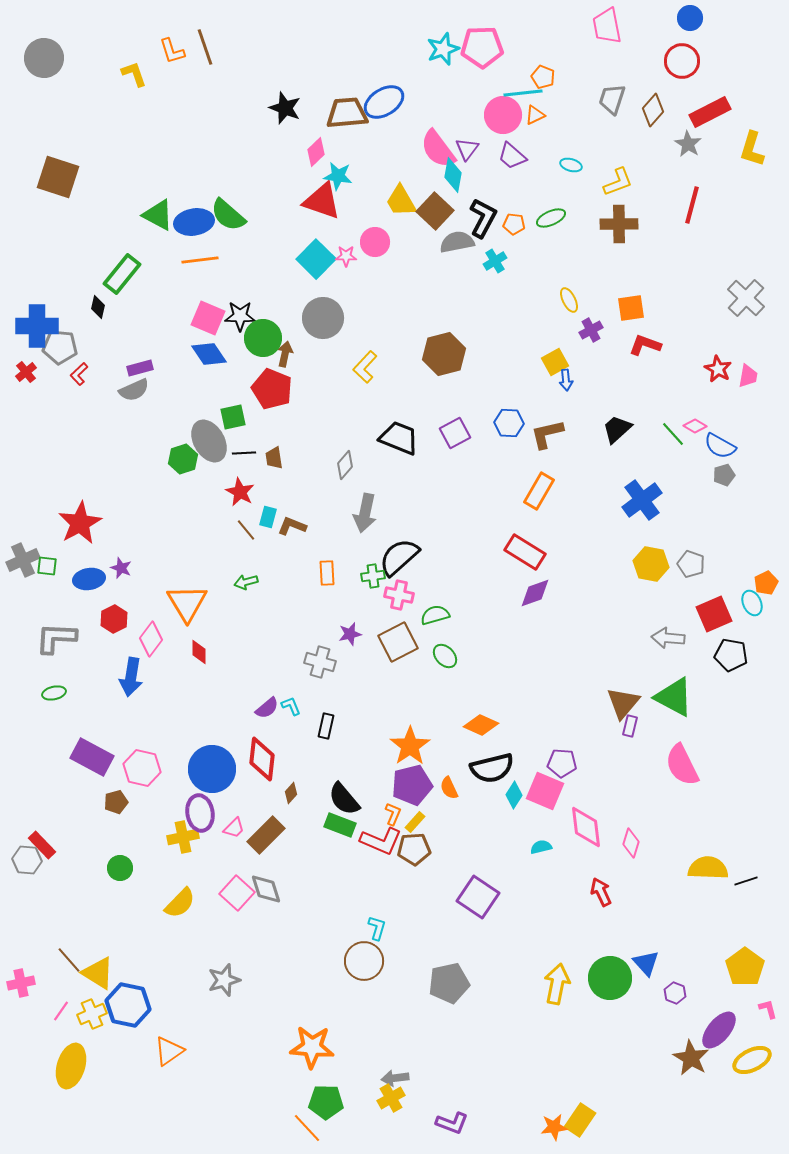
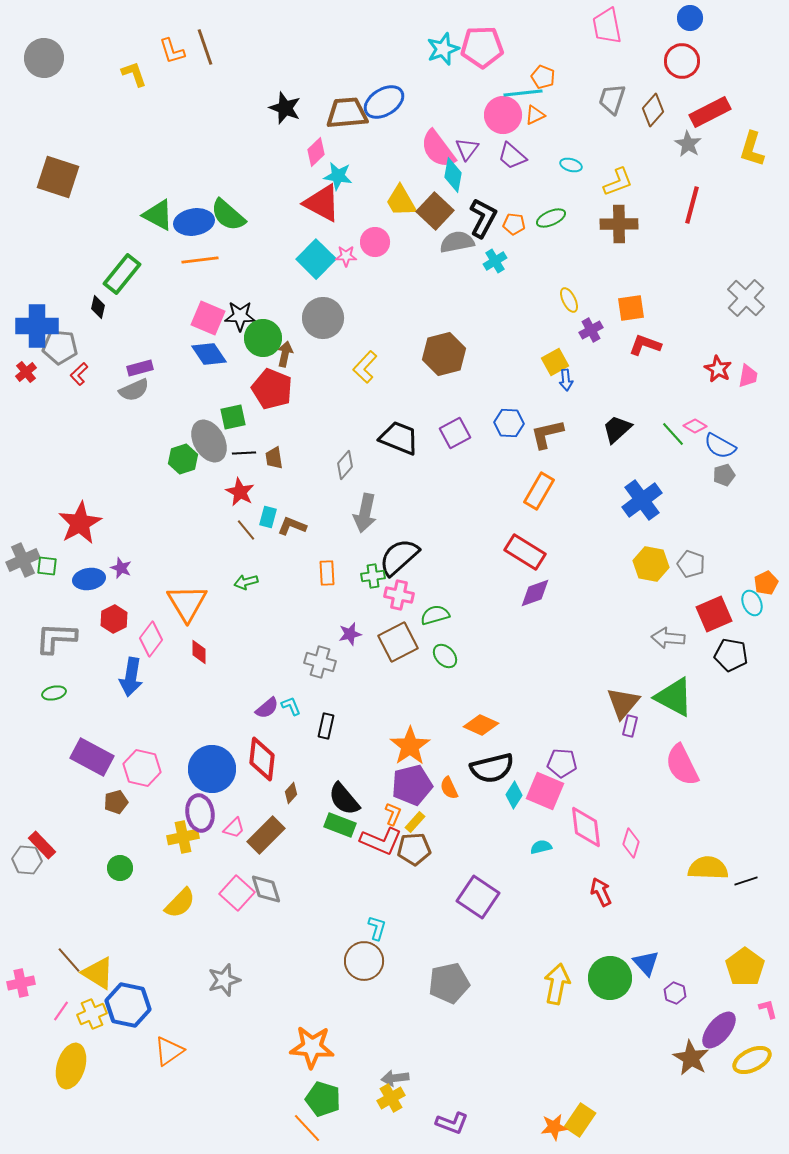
red triangle at (322, 201): moved 2 px down; rotated 9 degrees clockwise
green pentagon at (326, 1102): moved 3 px left, 3 px up; rotated 16 degrees clockwise
